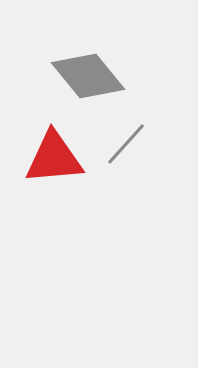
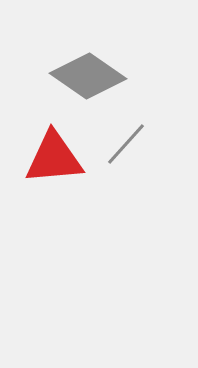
gray diamond: rotated 16 degrees counterclockwise
